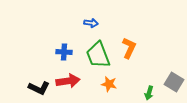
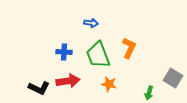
gray square: moved 1 px left, 4 px up
